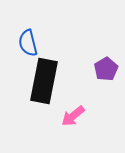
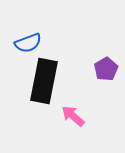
blue semicircle: rotated 96 degrees counterclockwise
pink arrow: rotated 80 degrees clockwise
